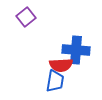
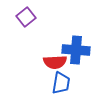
red semicircle: moved 6 px left, 3 px up
blue trapezoid: moved 6 px right, 2 px down
